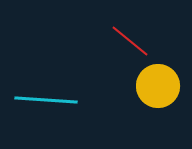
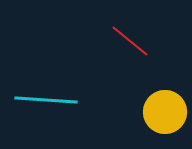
yellow circle: moved 7 px right, 26 px down
